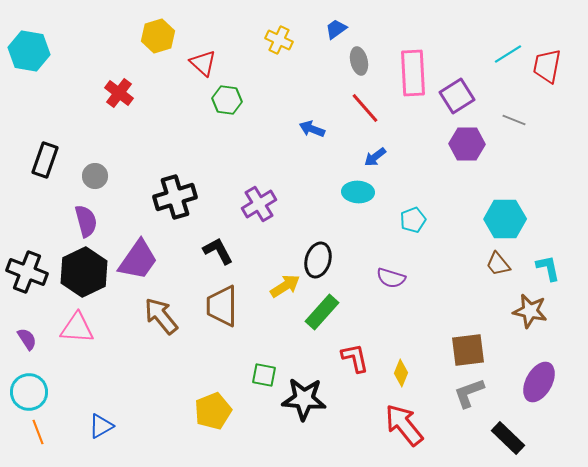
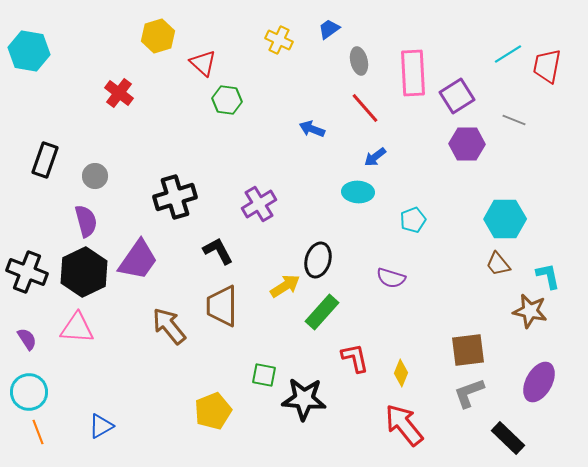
blue trapezoid at (336, 29): moved 7 px left
cyan L-shape at (548, 268): moved 8 px down
brown arrow at (161, 316): moved 8 px right, 10 px down
